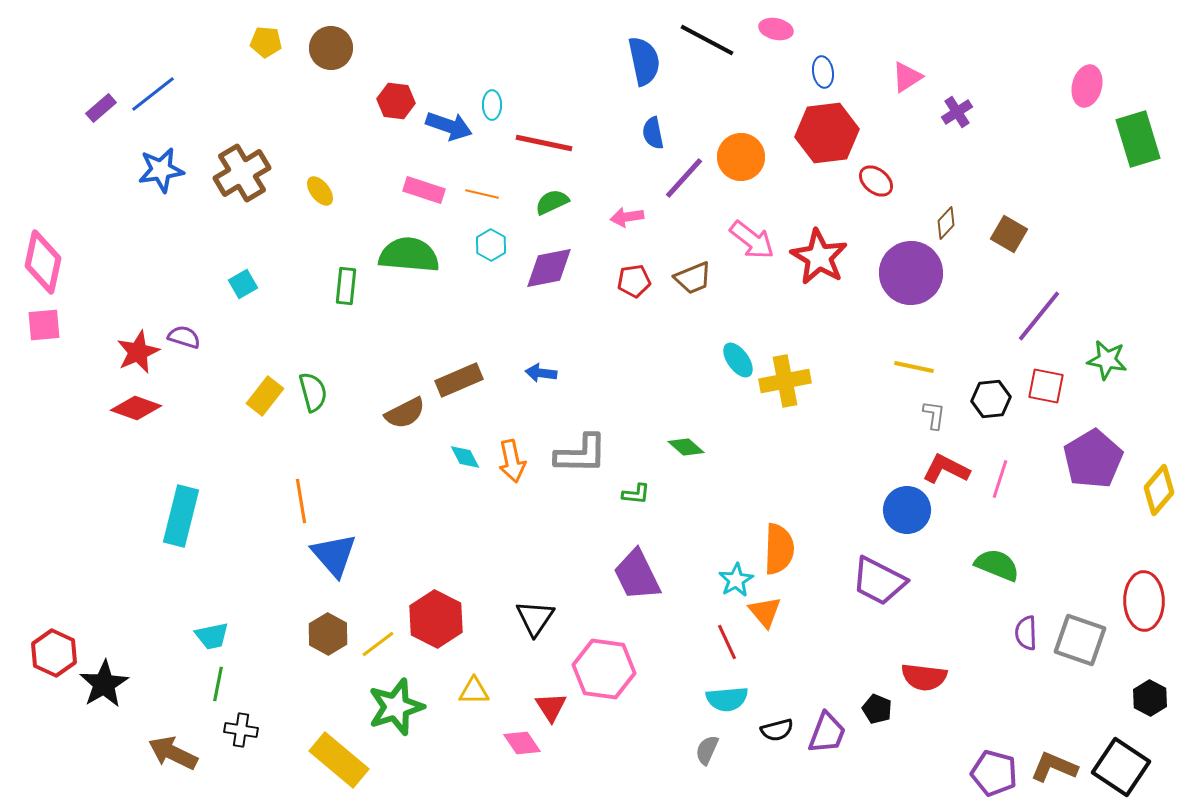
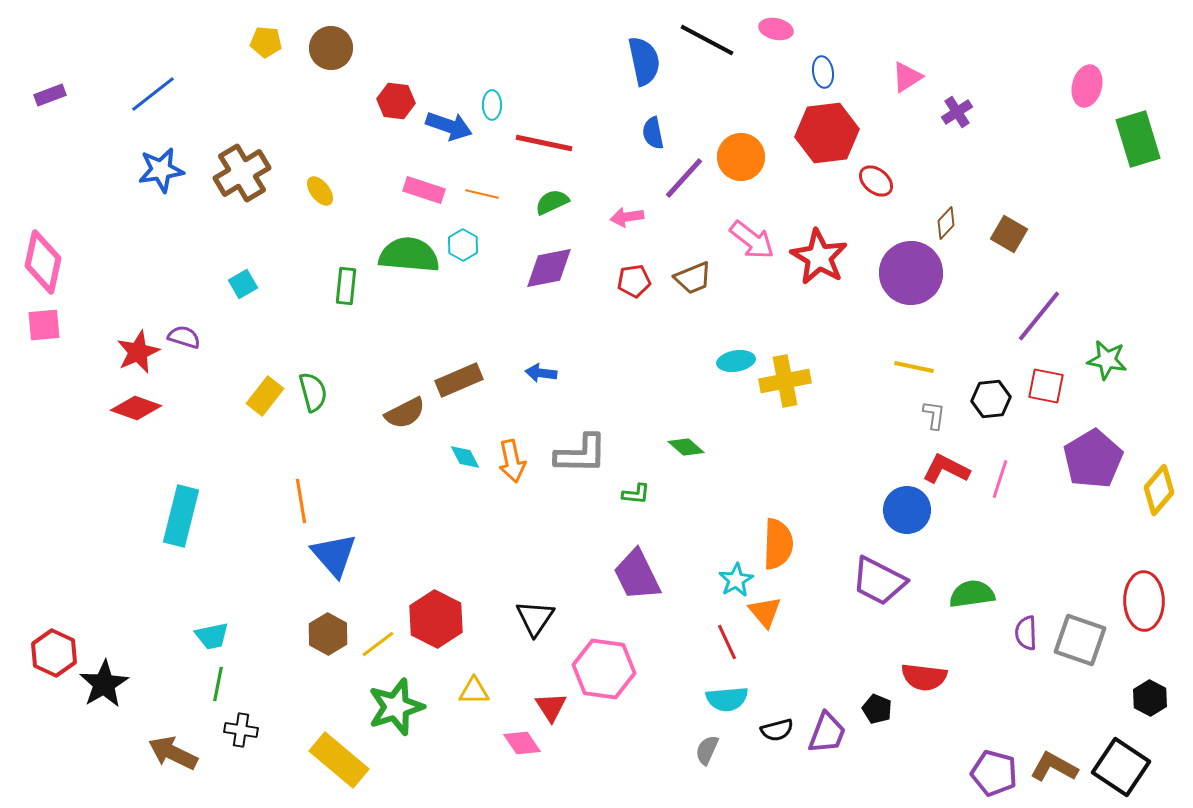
purple rectangle at (101, 108): moved 51 px left, 13 px up; rotated 20 degrees clockwise
cyan hexagon at (491, 245): moved 28 px left
cyan ellipse at (738, 360): moved 2 px left, 1 px down; rotated 63 degrees counterclockwise
orange semicircle at (779, 549): moved 1 px left, 5 px up
green semicircle at (997, 565): moved 25 px left, 29 px down; rotated 30 degrees counterclockwise
brown L-shape at (1054, 767): rotated 6 degrees clockwise
